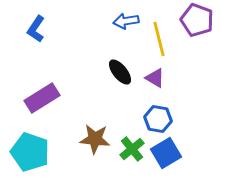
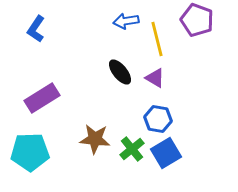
yellow line: moved 2 px left
cyan pentagon: rotated 21 degrees counterclockwise
